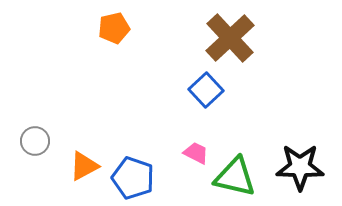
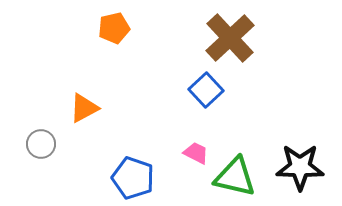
gray circle: moved 6 px right, 3 px down
orange triangle: moved 58 px up
